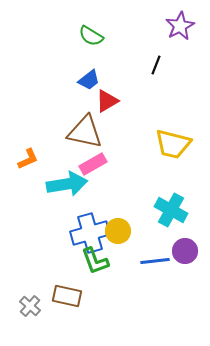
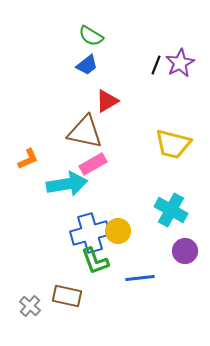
purple star: moved 37 px down
blue trapezoid: moved 2 px left, 15 px up
blue line: moved 15 px left, 17 px down
